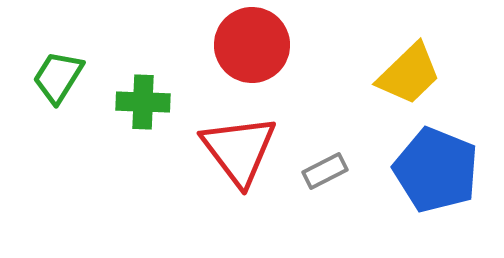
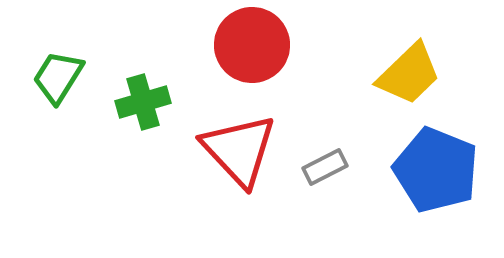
green cross: rotated 18 degrees counterclockwise
red triangle: rotated 6 degrees counterclockwise
gray rectangle: moved 4 px up
